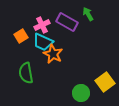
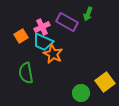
green arrow: rotated 128 degrees counterclockwise
pink cross: moved 2 px down
